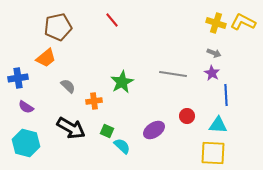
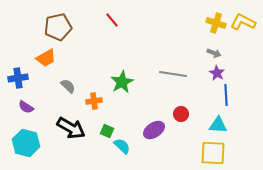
orange trapezoid: rotated 10 degrees clockwise
purple star: moved 5 px right
red circle: moved 6 px left, 2 px up
